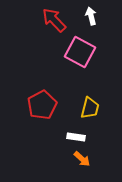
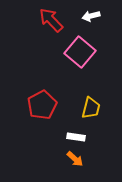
white arrow: rotated 90 degrees counterclockwise
red arrow: moved 3 px left
pink square: rotated 12 degrees clockwise
yellow trapezoid: moved 1 px right
orange arrow: moved 7 px left
